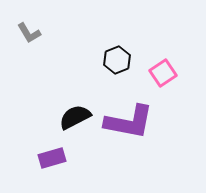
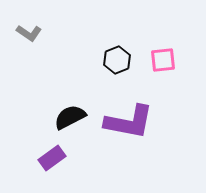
gray L-shape: rotated 25 degrees counterclockwise
pink square: moved 13 px up; rotated 28 degrees clockwise
black semicircle: moved 5 px left
purple rectangle: rotated 20 degrees counterclockwise
